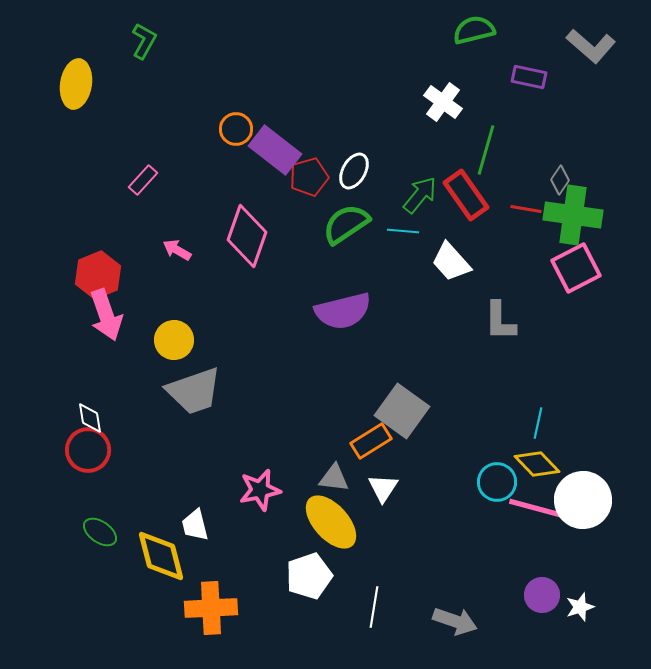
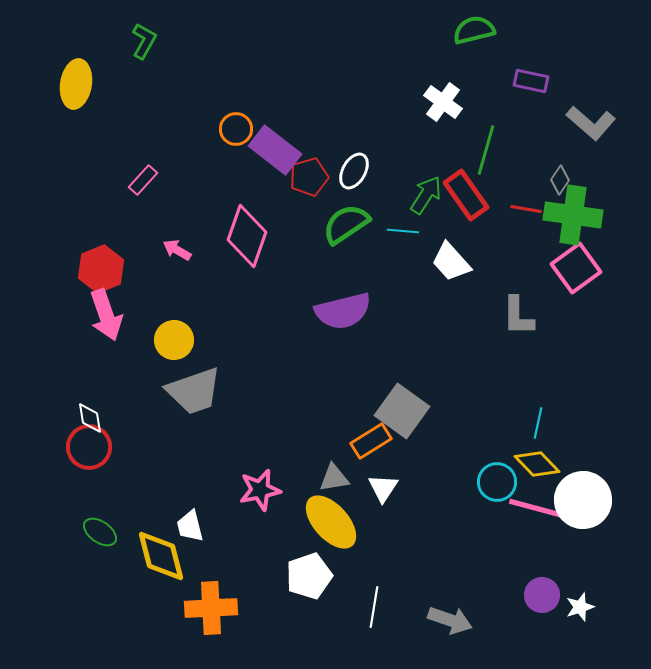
gray L-shape at (591, 46): moved 77 px down
purple rectangle at (529, 77): moved 2 px right, 4 px down
green arrow at (420, 195): moved 6 px right; rotated 6 degrees counterclockwise
pink square at (576, 268): rotated 9 degrees counterclockwise
red hexagon at (98, 275): moved 3 px right, 6 px up
gray L-shape at (500, 321): moved 18 px right, 5 px up
red circle at (88, 450): moved 1 px right, 3 px up
gray triangle at (334, 478): rotated 16 degrees counterclockwise
white trapezoid at (195, 525): moved 5 px left, 1 px down
gray arrow at (455, 621): moved 5 px left, 1 px up
